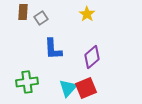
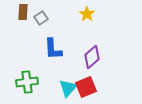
red square: moved 1 px up
